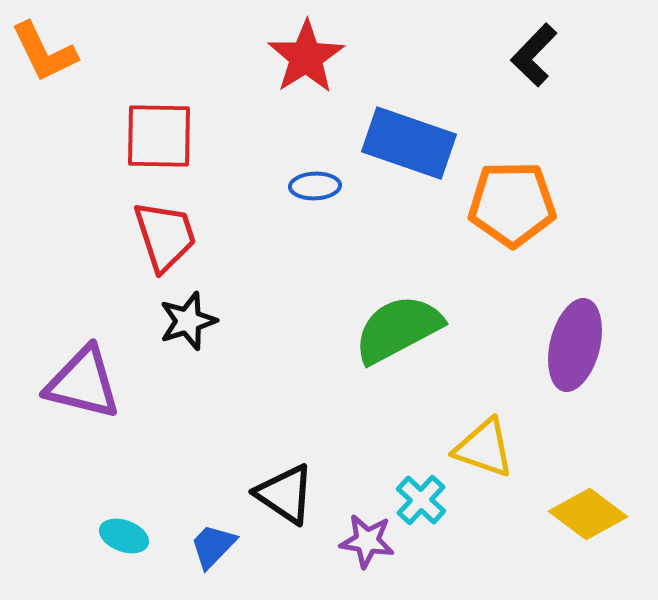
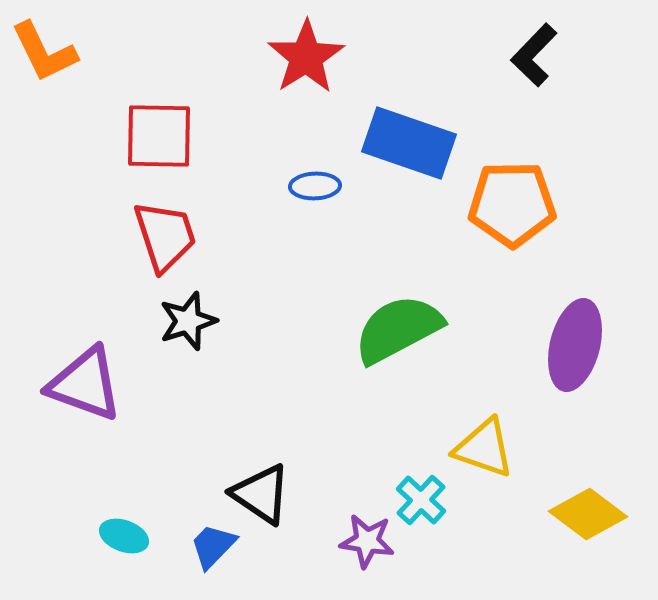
purple triangle: moved 2 px right, 1 px down; rotated 6 degrees clockwise
black triangle: moved 24 px left
